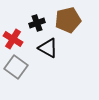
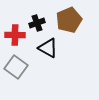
brown pentagon: moved 1 px right; rotated 10 degrees counterclockwise
red cross: moved 2 px right, 4 px up; rotated 30 degrees counterclockwise
